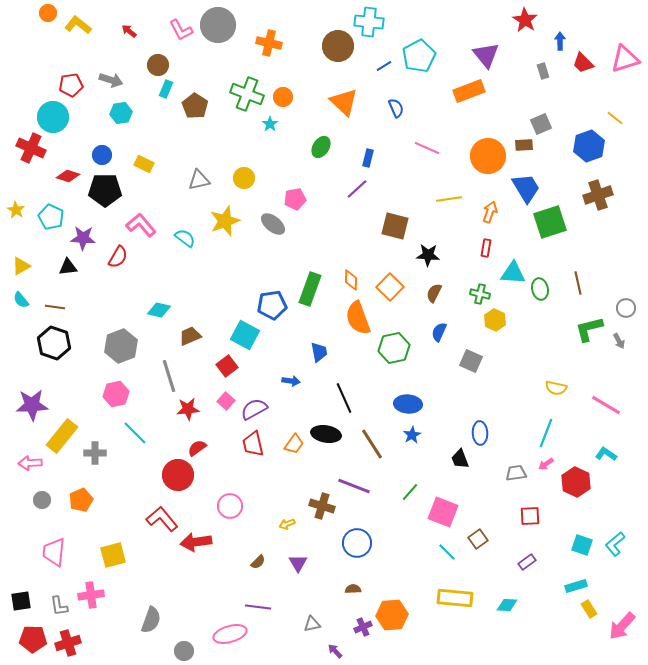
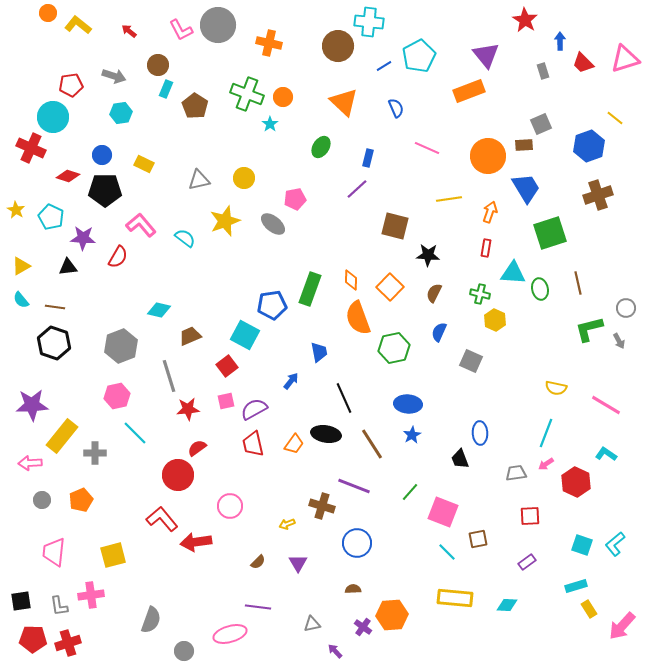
gray arrow at (111, 80): moved 3 px right, 4 px up
green square at (550, 222): moved 11 px down
blue arrow at (291, 381): rotated 60 degrees counterclockwise
pink hexagon at (116, 394): moved 1 px right, 2 px down
pink square at (226, 401): rotated 36 degrees clockwise
brown square at (478, 539): rotated 24 degrees clockwise
purple cross at (363, 627): rotated 30 degrees counterclockwise
